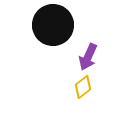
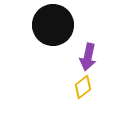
purple arrow: rotated 12 degrees counterclockwise
